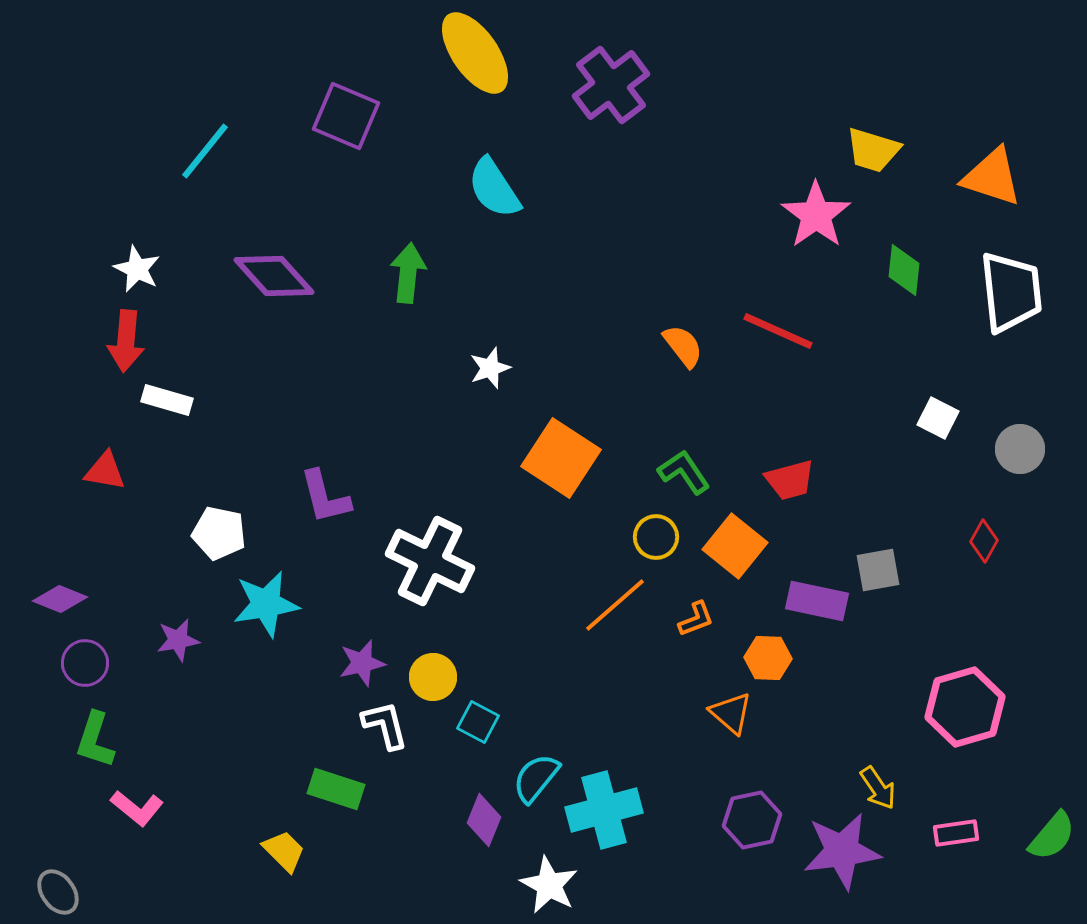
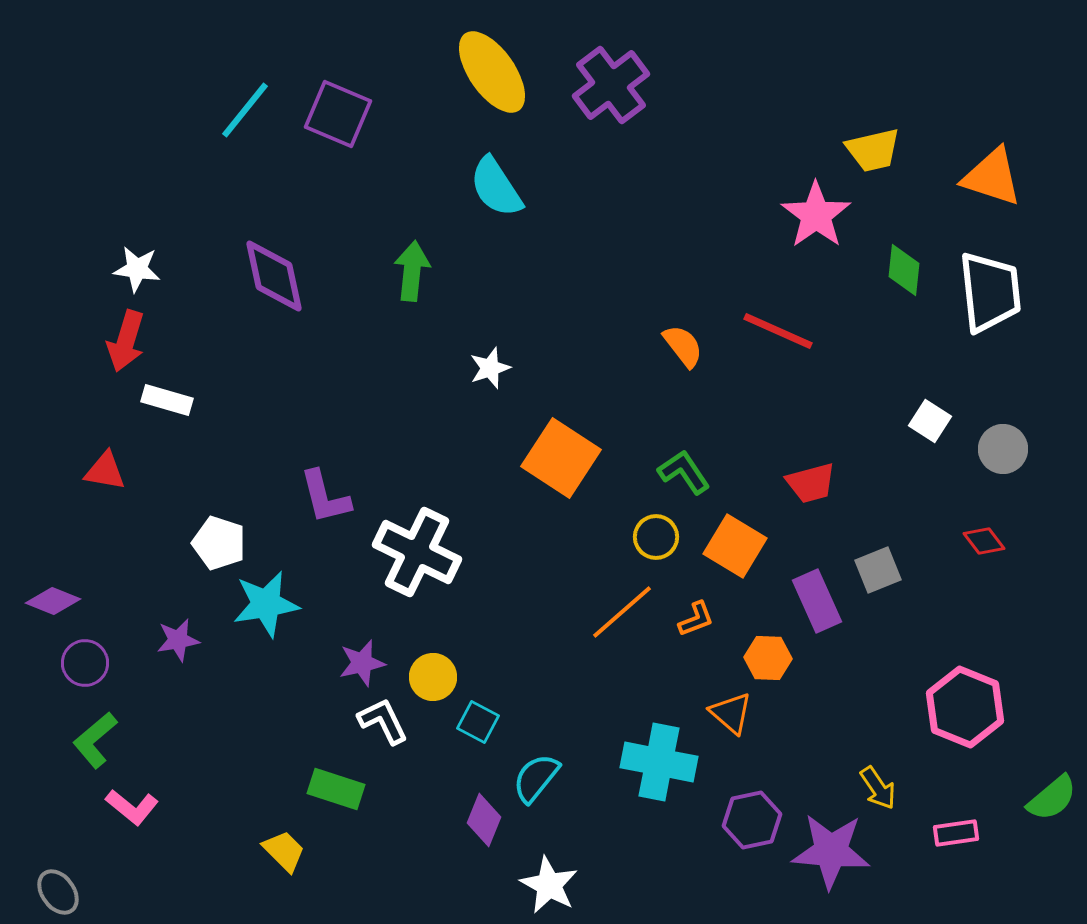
yellow ellipse at (475, 53): moved 17 px right, 19 px down
purple square at (346, 116): moved 8 px left, 2 px up
yellow trapezoid at (873, 150): rotated 30 degrees counterclockwise
cyan line at (205, 151): moved 40 px right, 41 px up
cyan semicircle at (494, 188): moved 2 px right, 1 px up
white star at (137, 269): rotated 18 degrees counterclockwise
green arrow at (408, 273): moved 4 px right, 2 px up
purple diamond at (274, 276): rotated 30 degrees clockwise
white trapezoid at (1011, 292): moved 21 px left
red arrow at (126, 341): rotated 12 degrees clockwise
white square at (938, 418): moved 8 px left, 3 px down; rotated 6 degrees clockwise
gray circle at (1020, 449): moved 17 px left
red trapezoid at (790, 480): moved 21 px right, 3 px down
white pentagon at (219, 533): moved 10 px down; rotated 6 degrees clockwise
red diamond at (984, 541): rotated 66 degrees counterclockwise
orange square at (735, 546): rotated 8 degrees counterclockwise
white cross at (430, 561): moved 13 px left, 9 px up
gray square at (878, 570): rotated 12 degrees counterclockwise
purple diamond at (60, 599): moved 7 px left, 2 px down
purple rectangle at (817, 601): rotated 54 degrees clockwise
orange line at (615, 605): moved 7 px right, 7 px down
pink hexagon at (965, 707): rotated 22 degrees counterclockwise
white L-shape at (385, 725): moved 2 px left, 4 px up; rotated 12 degrees counterclockwise
green L-shape at (95, 740): rotated 32 degrees clockwise
pink L-shape at (137, 808): moved 5 px left, 1 px up
cyan cross at (604, 810): moved 55 px right, 48 px up; rotated 26 degrees clockwise
green semicircle at (1052, 836): moved 38 px up; rotated 10 degrees clockwise
purple star at (842, 851): moved 11 px left; rotated 12 degrees clockwise
